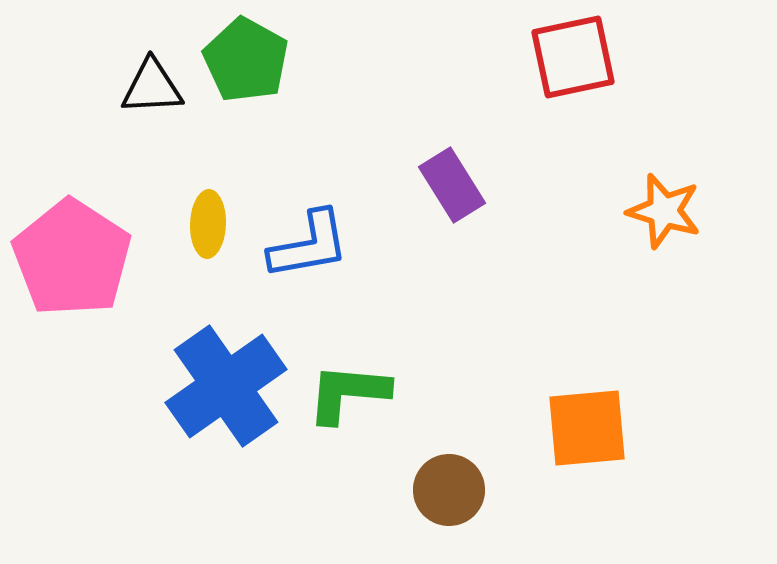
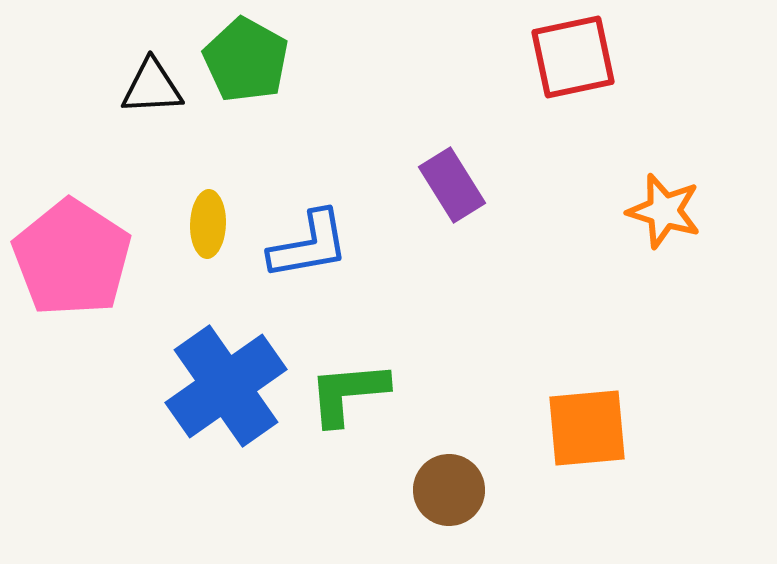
green L-shape: rotated 10 degrees counterclockwise
